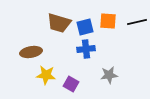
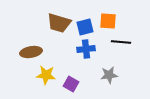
black line: moved 16 px left, 20 px down; rotated 18 degrees clockwise
